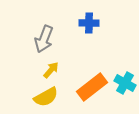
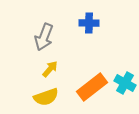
gray arrow: moved 2 px up
yellow arrow: moved 1 px left, 1 px up
yellow semicircle: rotated 10 degrees clockwise
